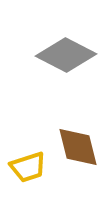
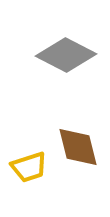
yellow trapezoid: moved 1 px right
